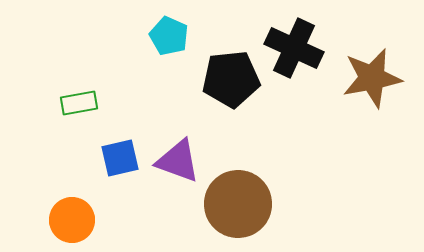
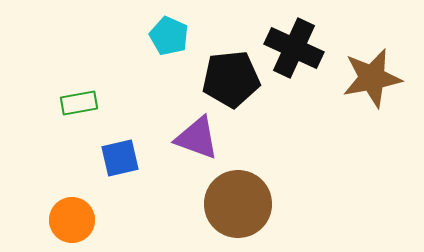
purple triangle: moved 19 px right, 23 px up
